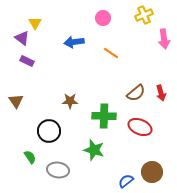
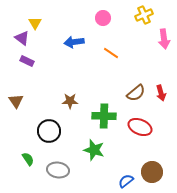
green semicircle: moved 2 px left, 2 px down
